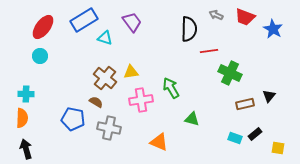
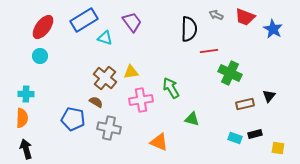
black rectangle: rotated 24 degrees clockwise
